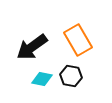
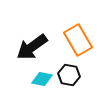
black hexagon: moved 2 px left, 1 px up
